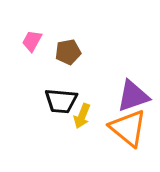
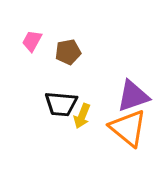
black trapezoid: moved 3 px down
